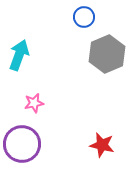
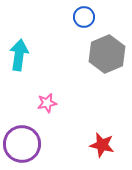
cyan arrow: rotated 12 degrees counterclockwise
pink star: moved 13 px right
